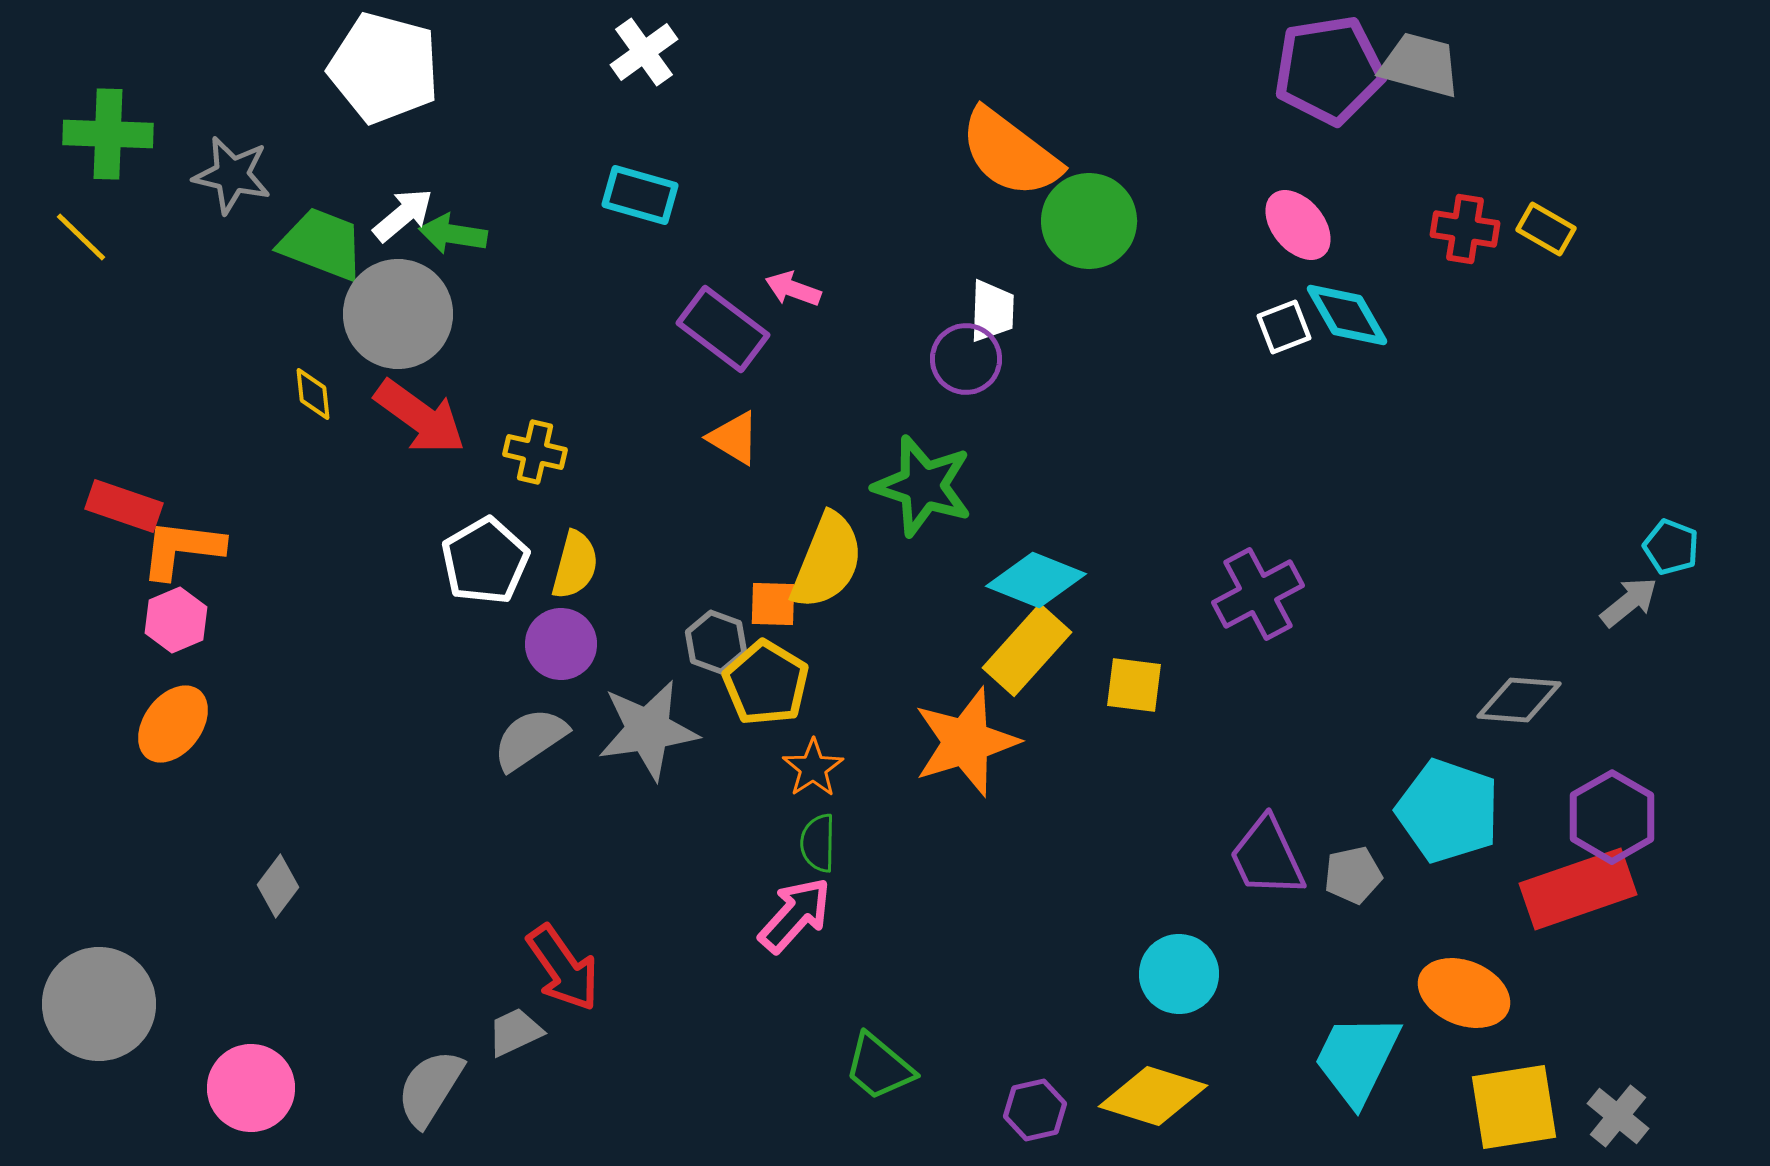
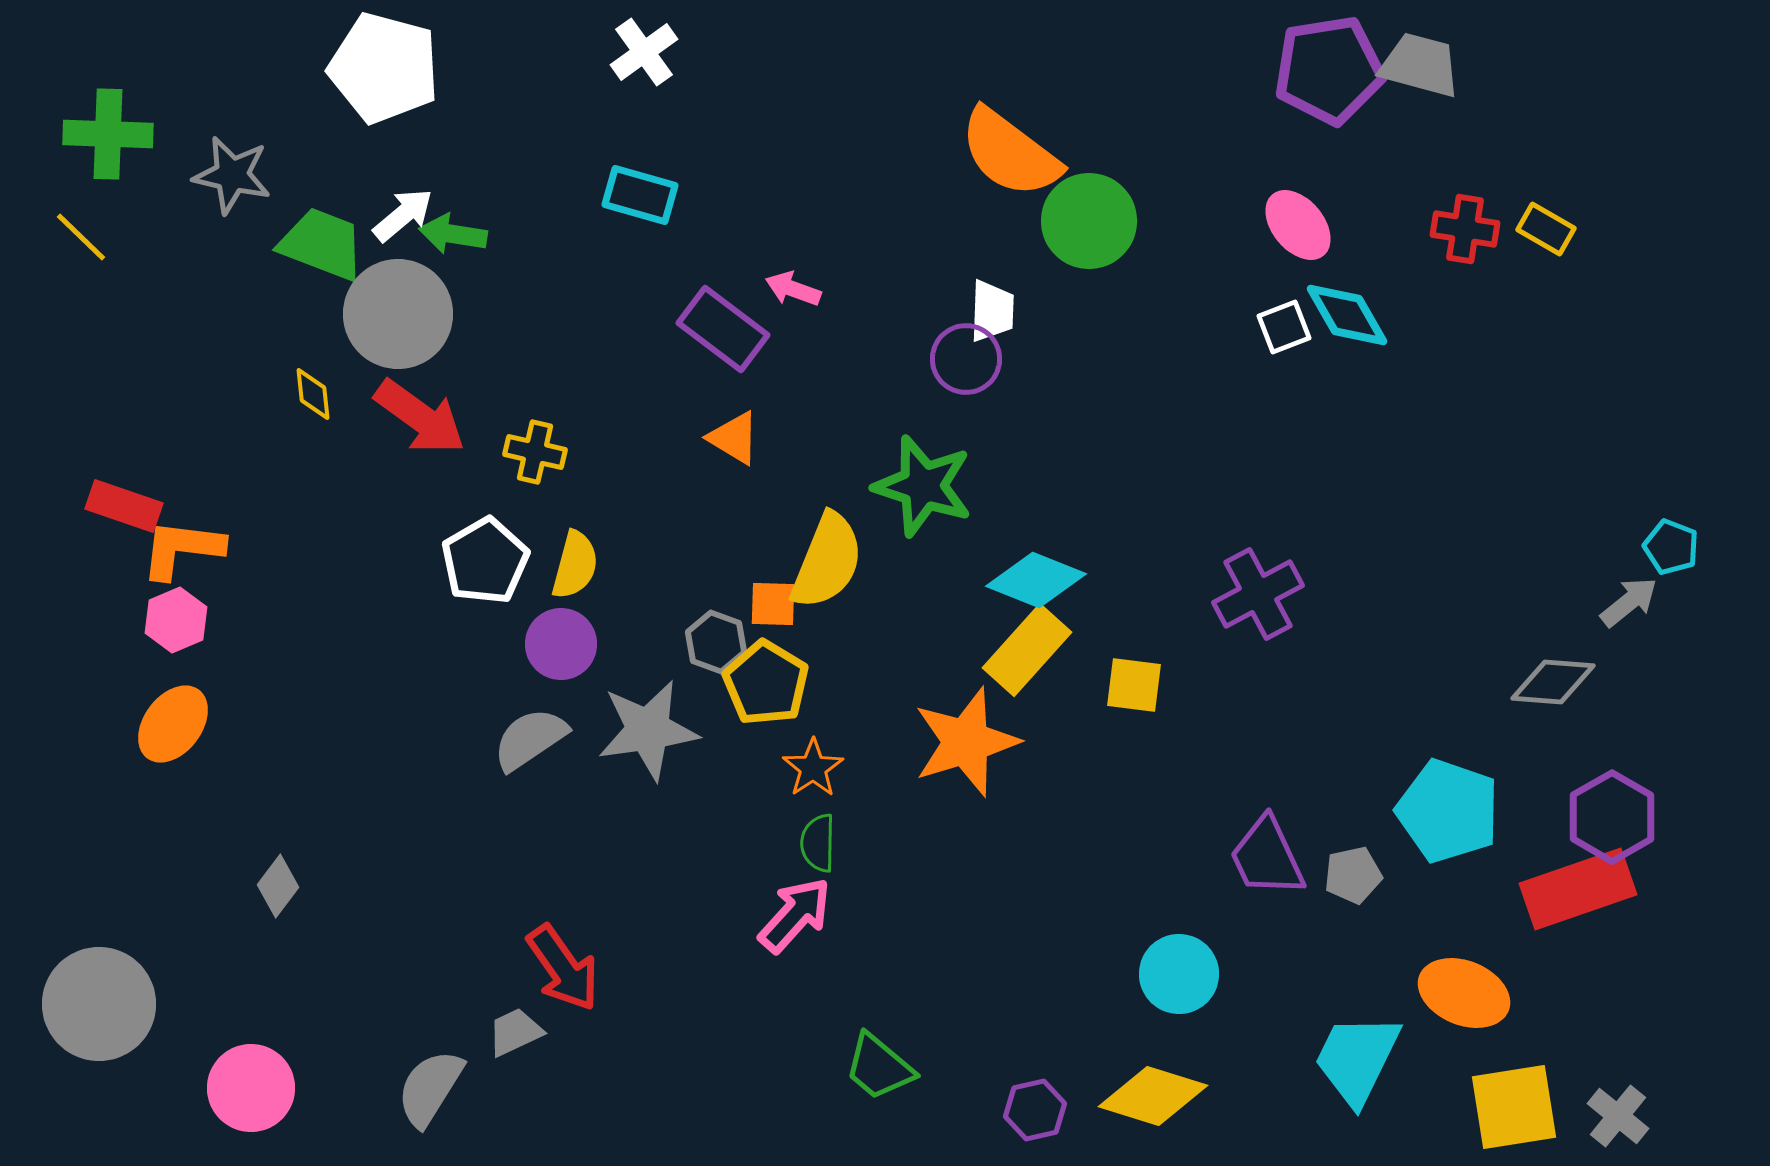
gray diamond at (1519, 700): moved 34 px right, 18 px up
